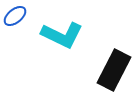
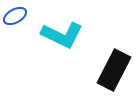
blue ellipse: rotated 10 degrees clockwise
